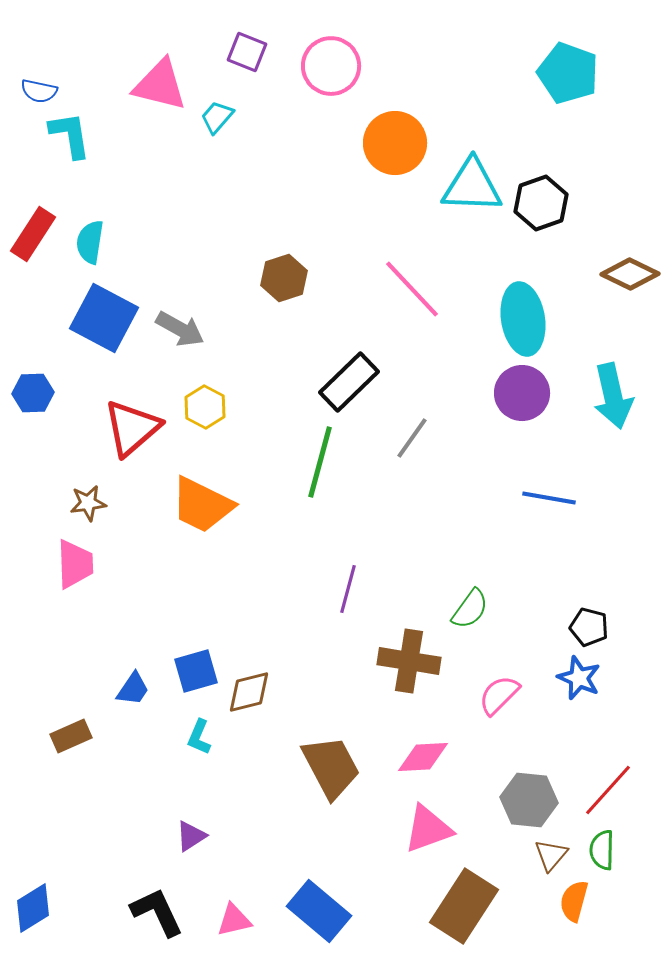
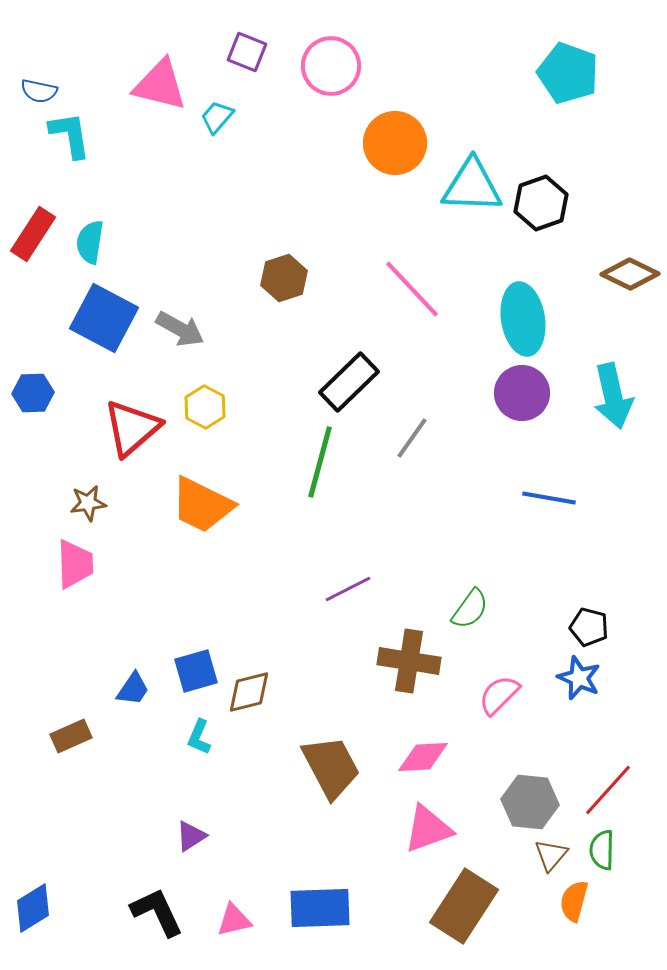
purple line at (348, 589): rotated 48 degrees clockwise
gray hexagon at (529, 800): moved 1 px right, 2 px down
blue rectangle at (319, 911): moved 1 px right, 3 px up; rotated 42 degrees counterclockwise
